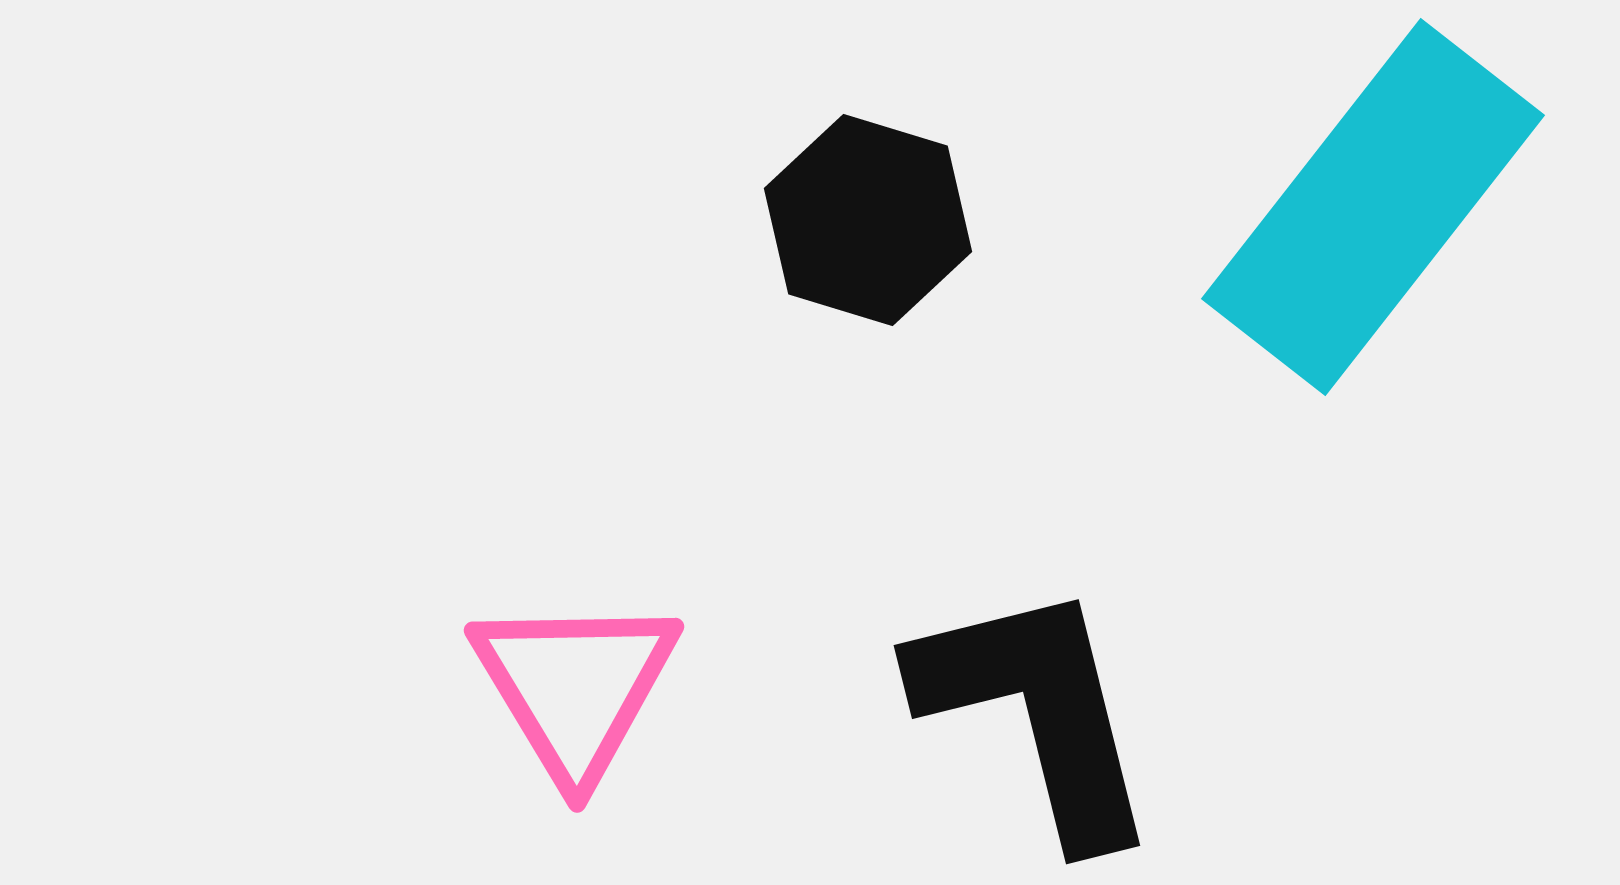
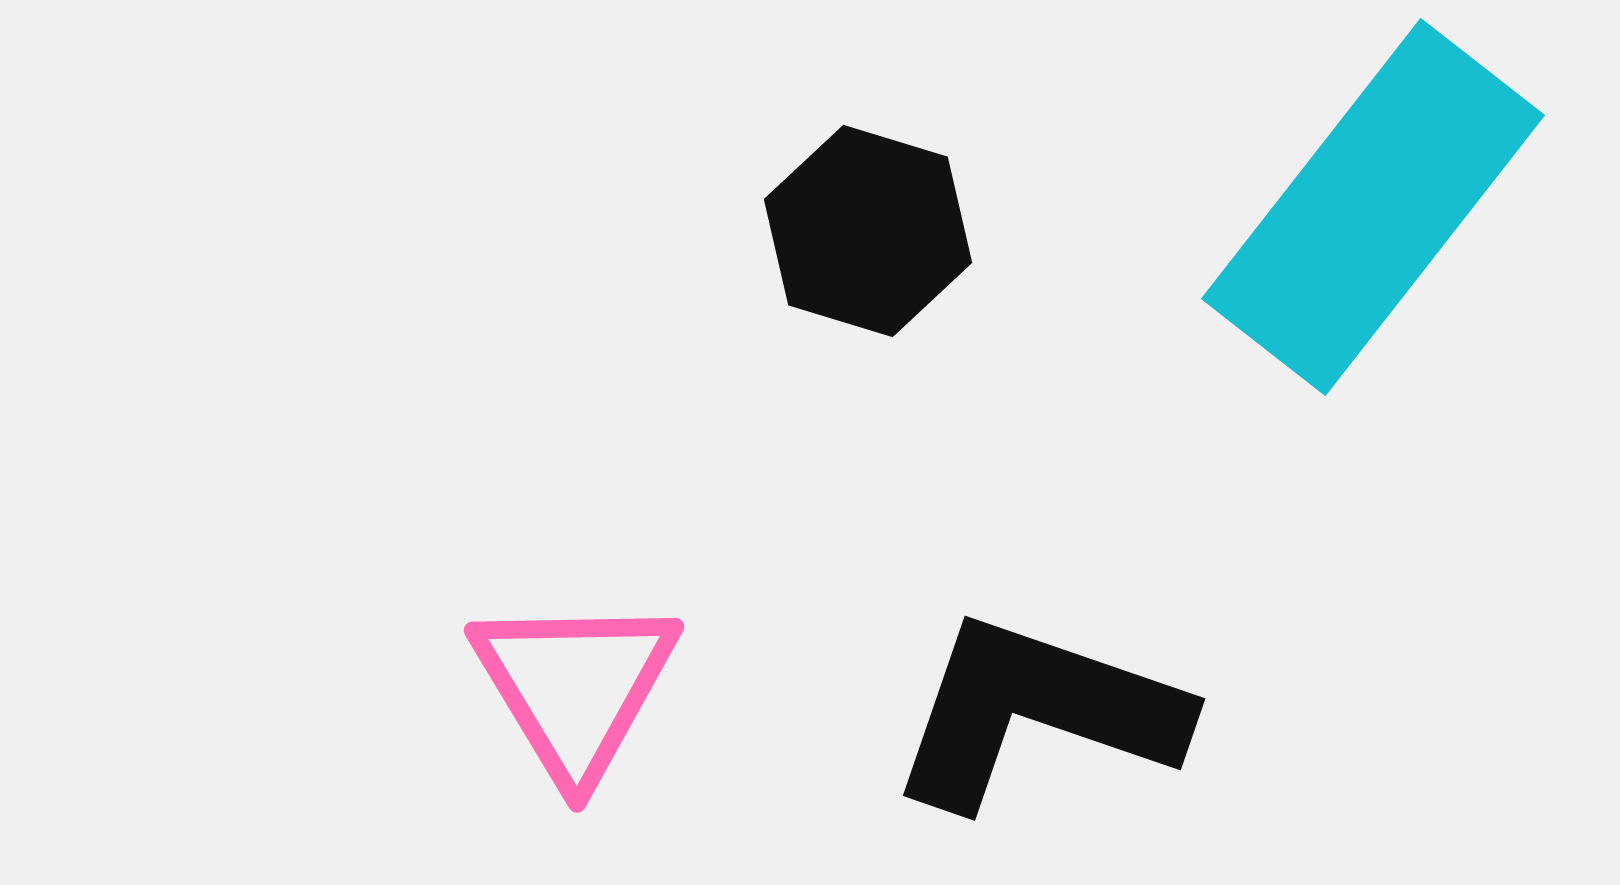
black hexagon: moved 11 px down
black L-shape: rotated 57 degrees counterclockwise
